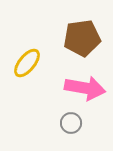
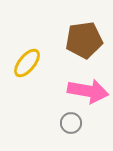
brown pentagon: moved 2 px right, 2 px down
pink arrow: moved 3 px right, 3 px down
